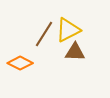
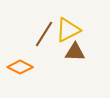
orange diamond: moved 4 px down
